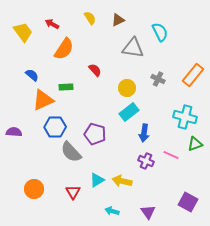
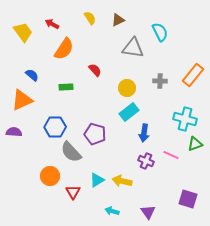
gray cross: moved 2 px right, 2 px down; rotated 24 degrees counterclockwise
orange triangle: moved 21 px left
cyan cross: moved 2 px down
orange circle: moved 16 px right, 13 px up
purple square: moved 3 px up; rotated 12 degrees counterclockwise
